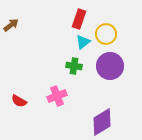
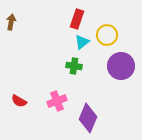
red rectangle: moved 2 px left
brown arrow: moved 3 px up; rotated 42 degrees counterclockwise
yellow circle: moved 1 px right, 1 px down
cyan triangle: moved 1 px left
purple circle: moved 11 px right
pink cross: moved 5 px down
purple diamond: moved 14 px left, 4 px up; rotated 36 degrees counterclockwise
